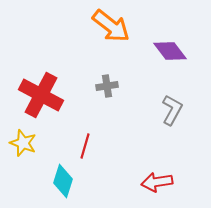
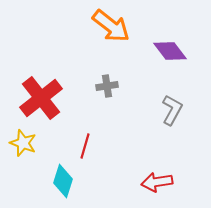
red cross: moved 3 px down; rotated 24 degrees clockwise
